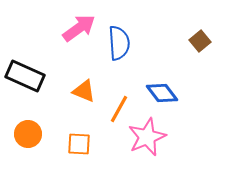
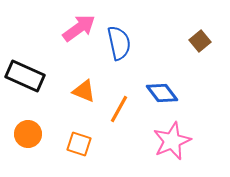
blue semicircle: rotated 8 degrees counterclockwise
pink star: moved 25 px right, 4 px down
orange square: rotated 15 degrees clockwise
